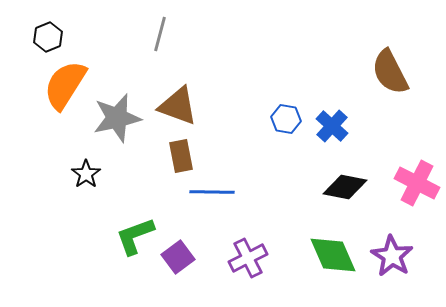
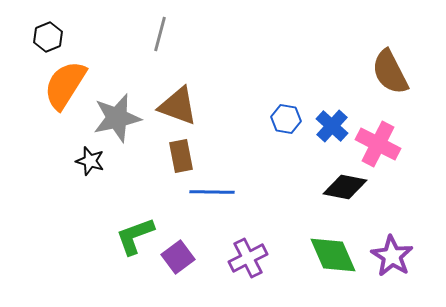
black star: moved 4 px right, 13 px up; rotated 20 degrees counterclockwise
pink cross: moved 39 px left, 39 px up
